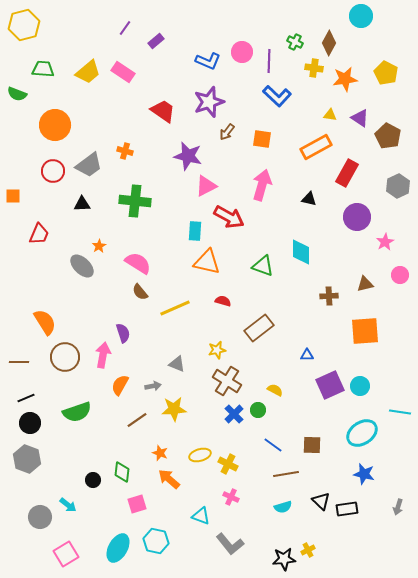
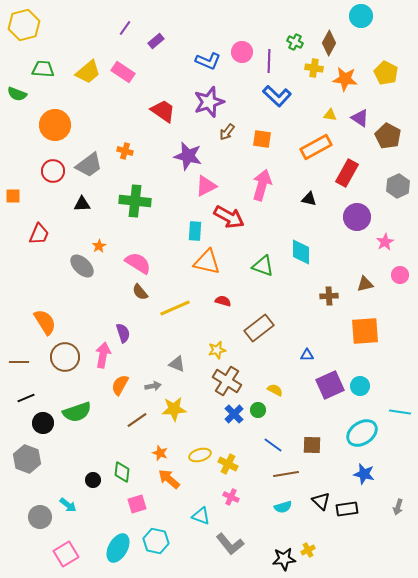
orange star at (345, 79): rotated 15 degrees clockwise
black circle at (30, 423): moved 13 px right
